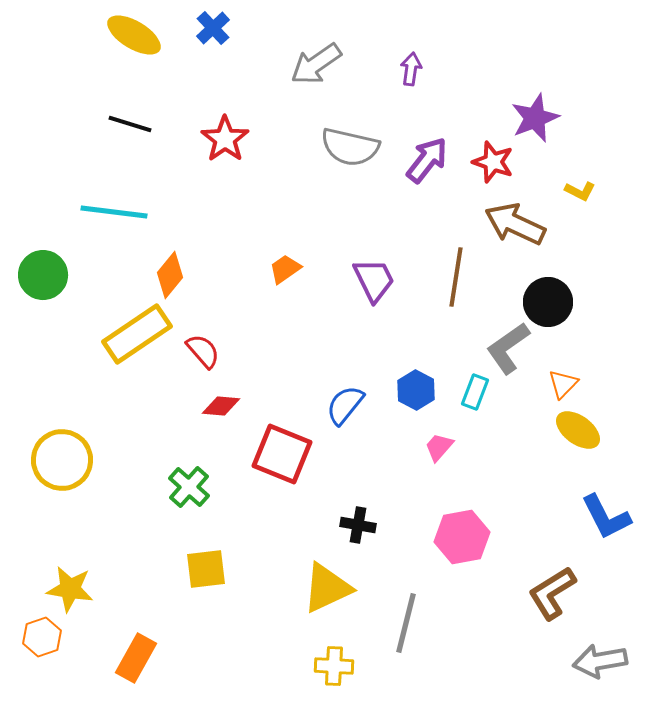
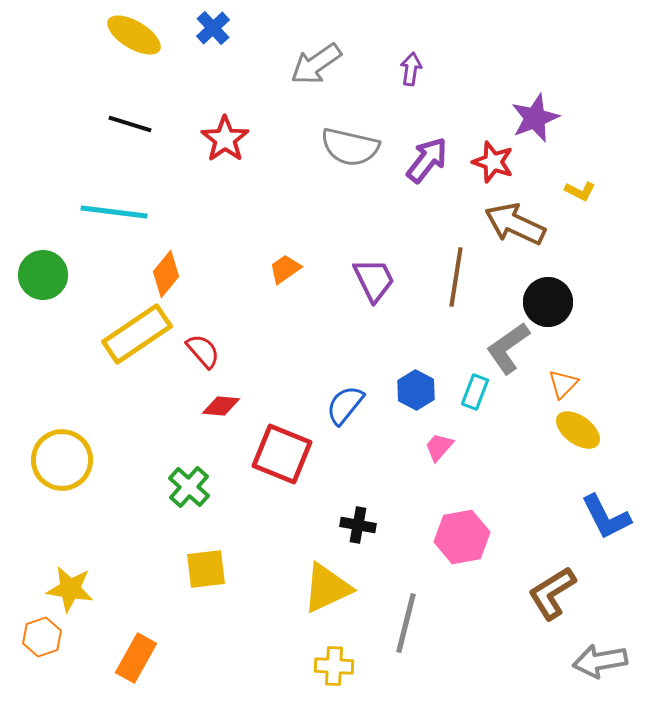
orange diamond at (170, 275): moved 4 px left, 1 px up
